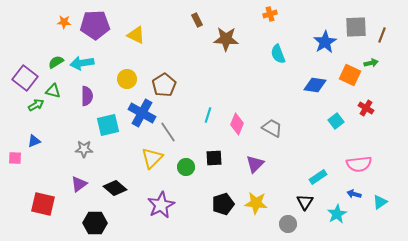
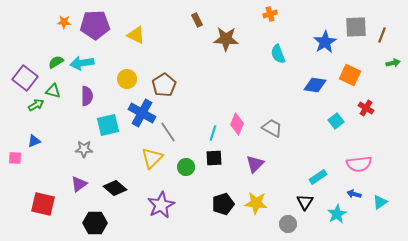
green arrow at (371, 63): moved 22 px right
cyan line at (208, 115): moved 5 px right, 18 px down
